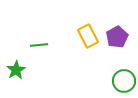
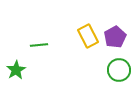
purple pentagon: moved 2 px left
green circle: moved 5 px left, 11 px up
